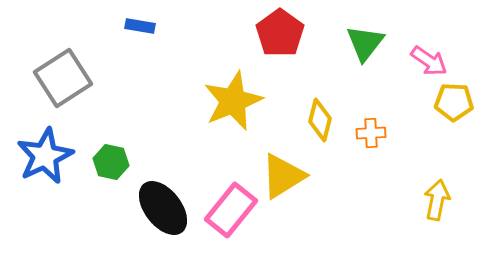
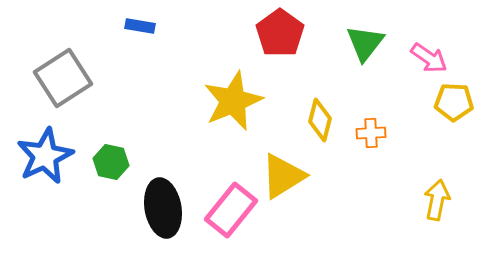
pink arrow: moved 3 px up
black ellipse: rotated 28 degrees clockwise
